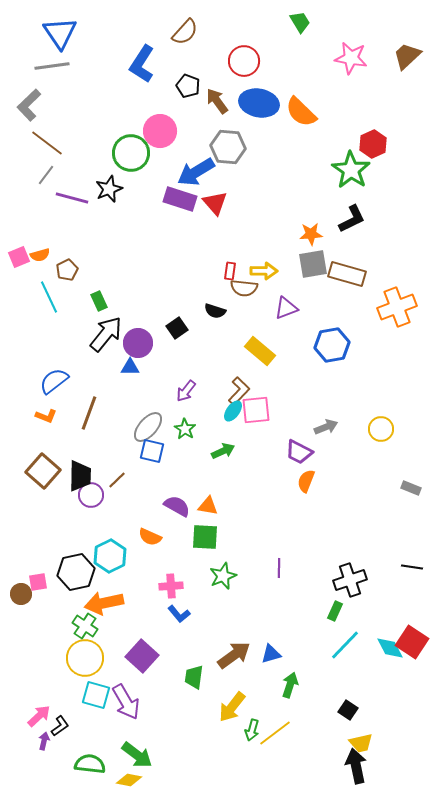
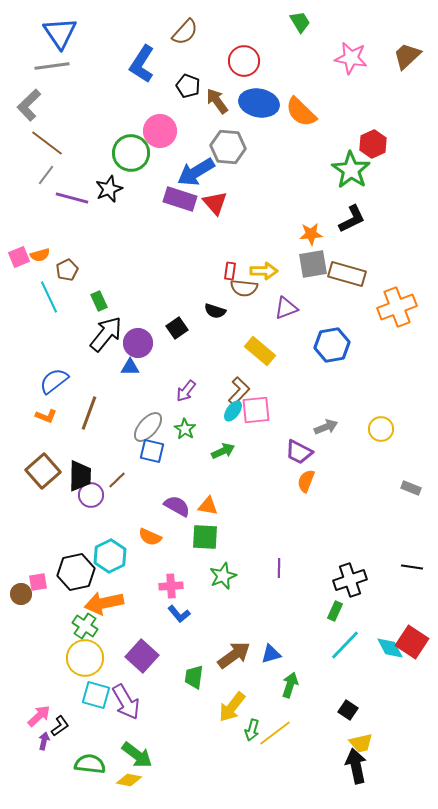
brown square at (43, 471): rotated 8 degrees clockwise
